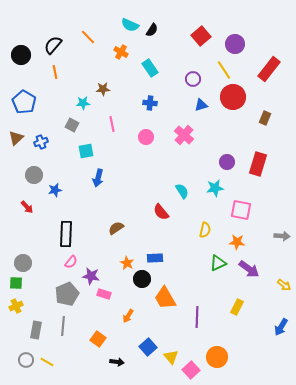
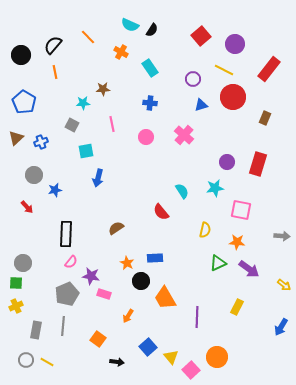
yellow line at (224, 70): rotated 30 degrees counterclockwise
black circle at (142, 279): moved 1 px left, 2 px down
